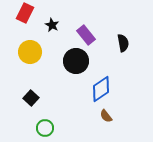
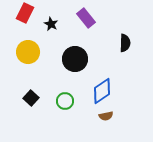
black star: moved 1 px left, 1 px up
purple rectangle: moved 17 px up
black semicircle: moved 2 px right; rotated 12 degrees clockwise
yellow circle: moved 2 px left
black circle: moved 1 px left, 2 px up
blue diamond: moved 1 px right, 2 px down
brown semicircle: rotated 64 degrees counterclockwise
green circle: moved 20 px right, 27 px up
